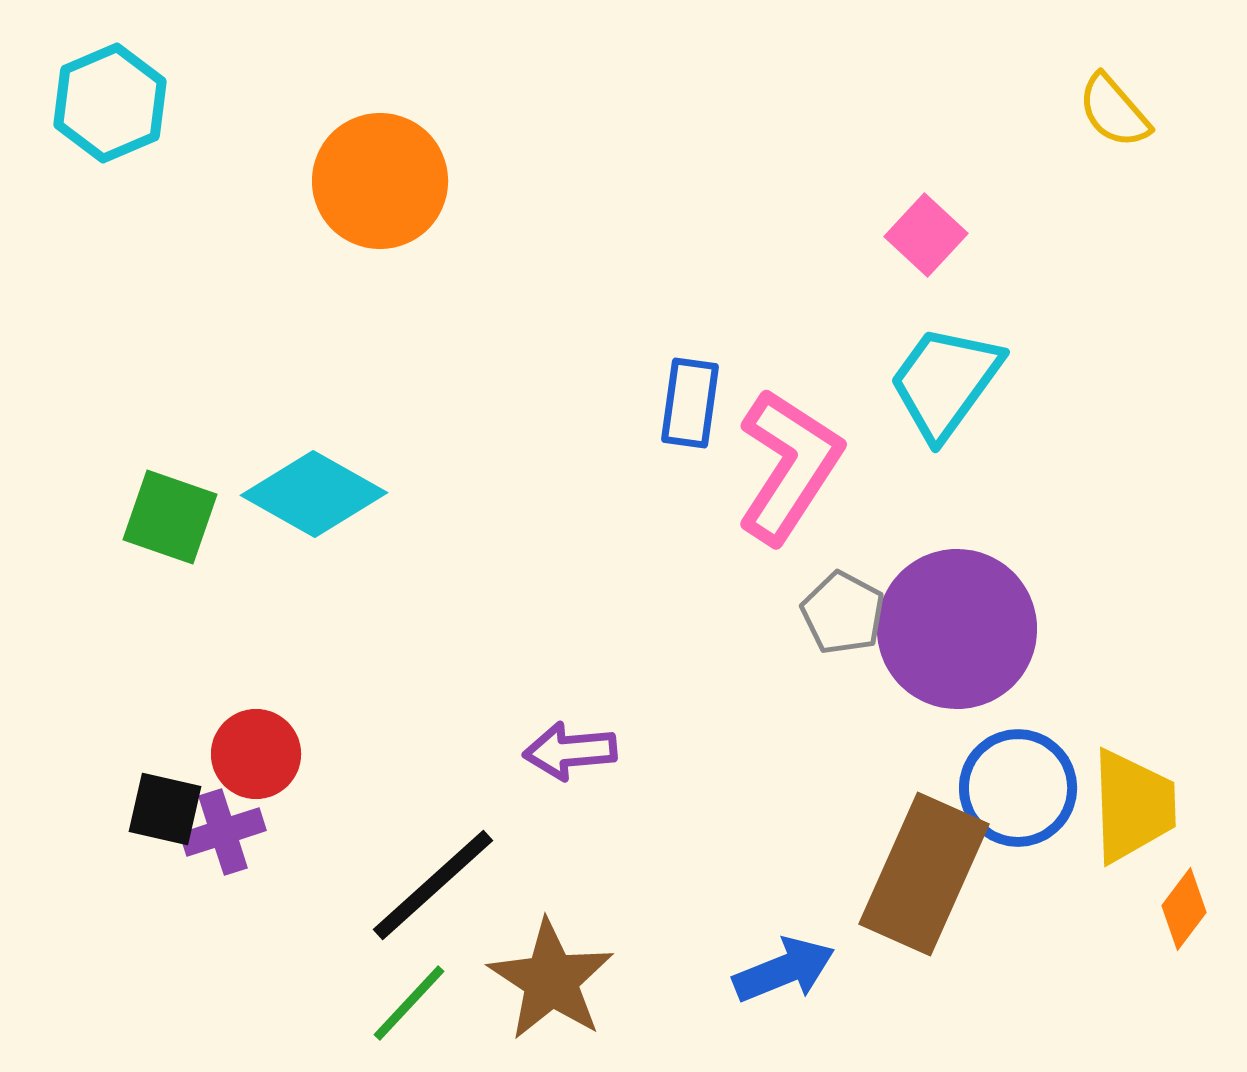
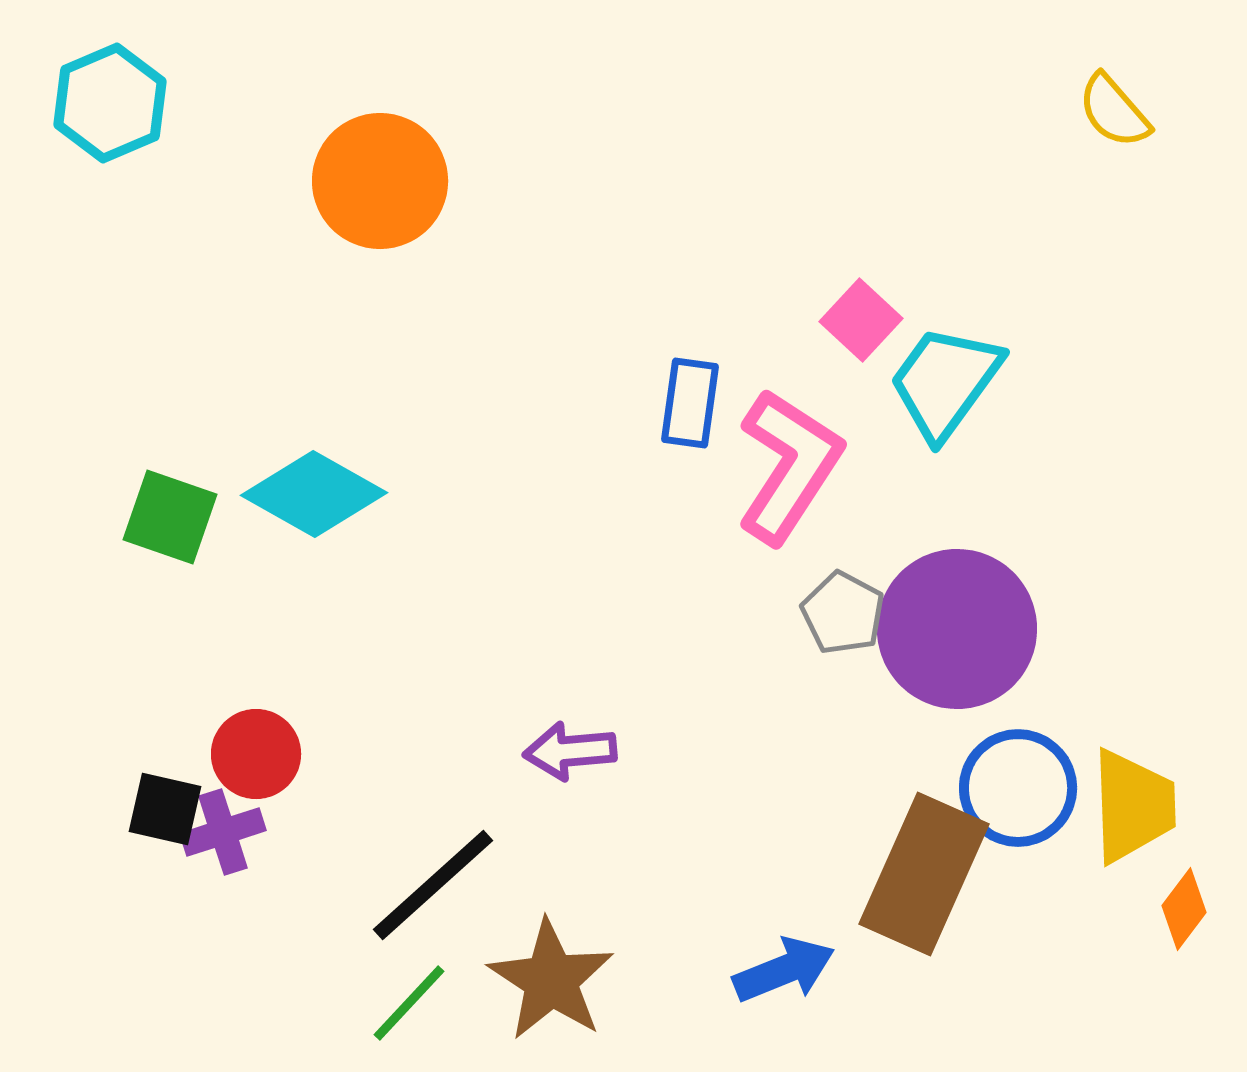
pink square: moved 65 px left, 85 px down
